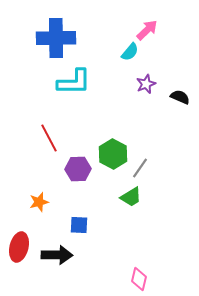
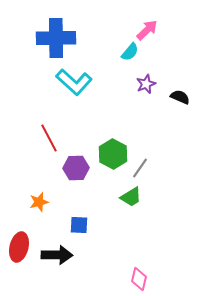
cyan L-shape: rotated 42 degrees clockwise
purple hexagon: moved 2 px left, 1 px up
